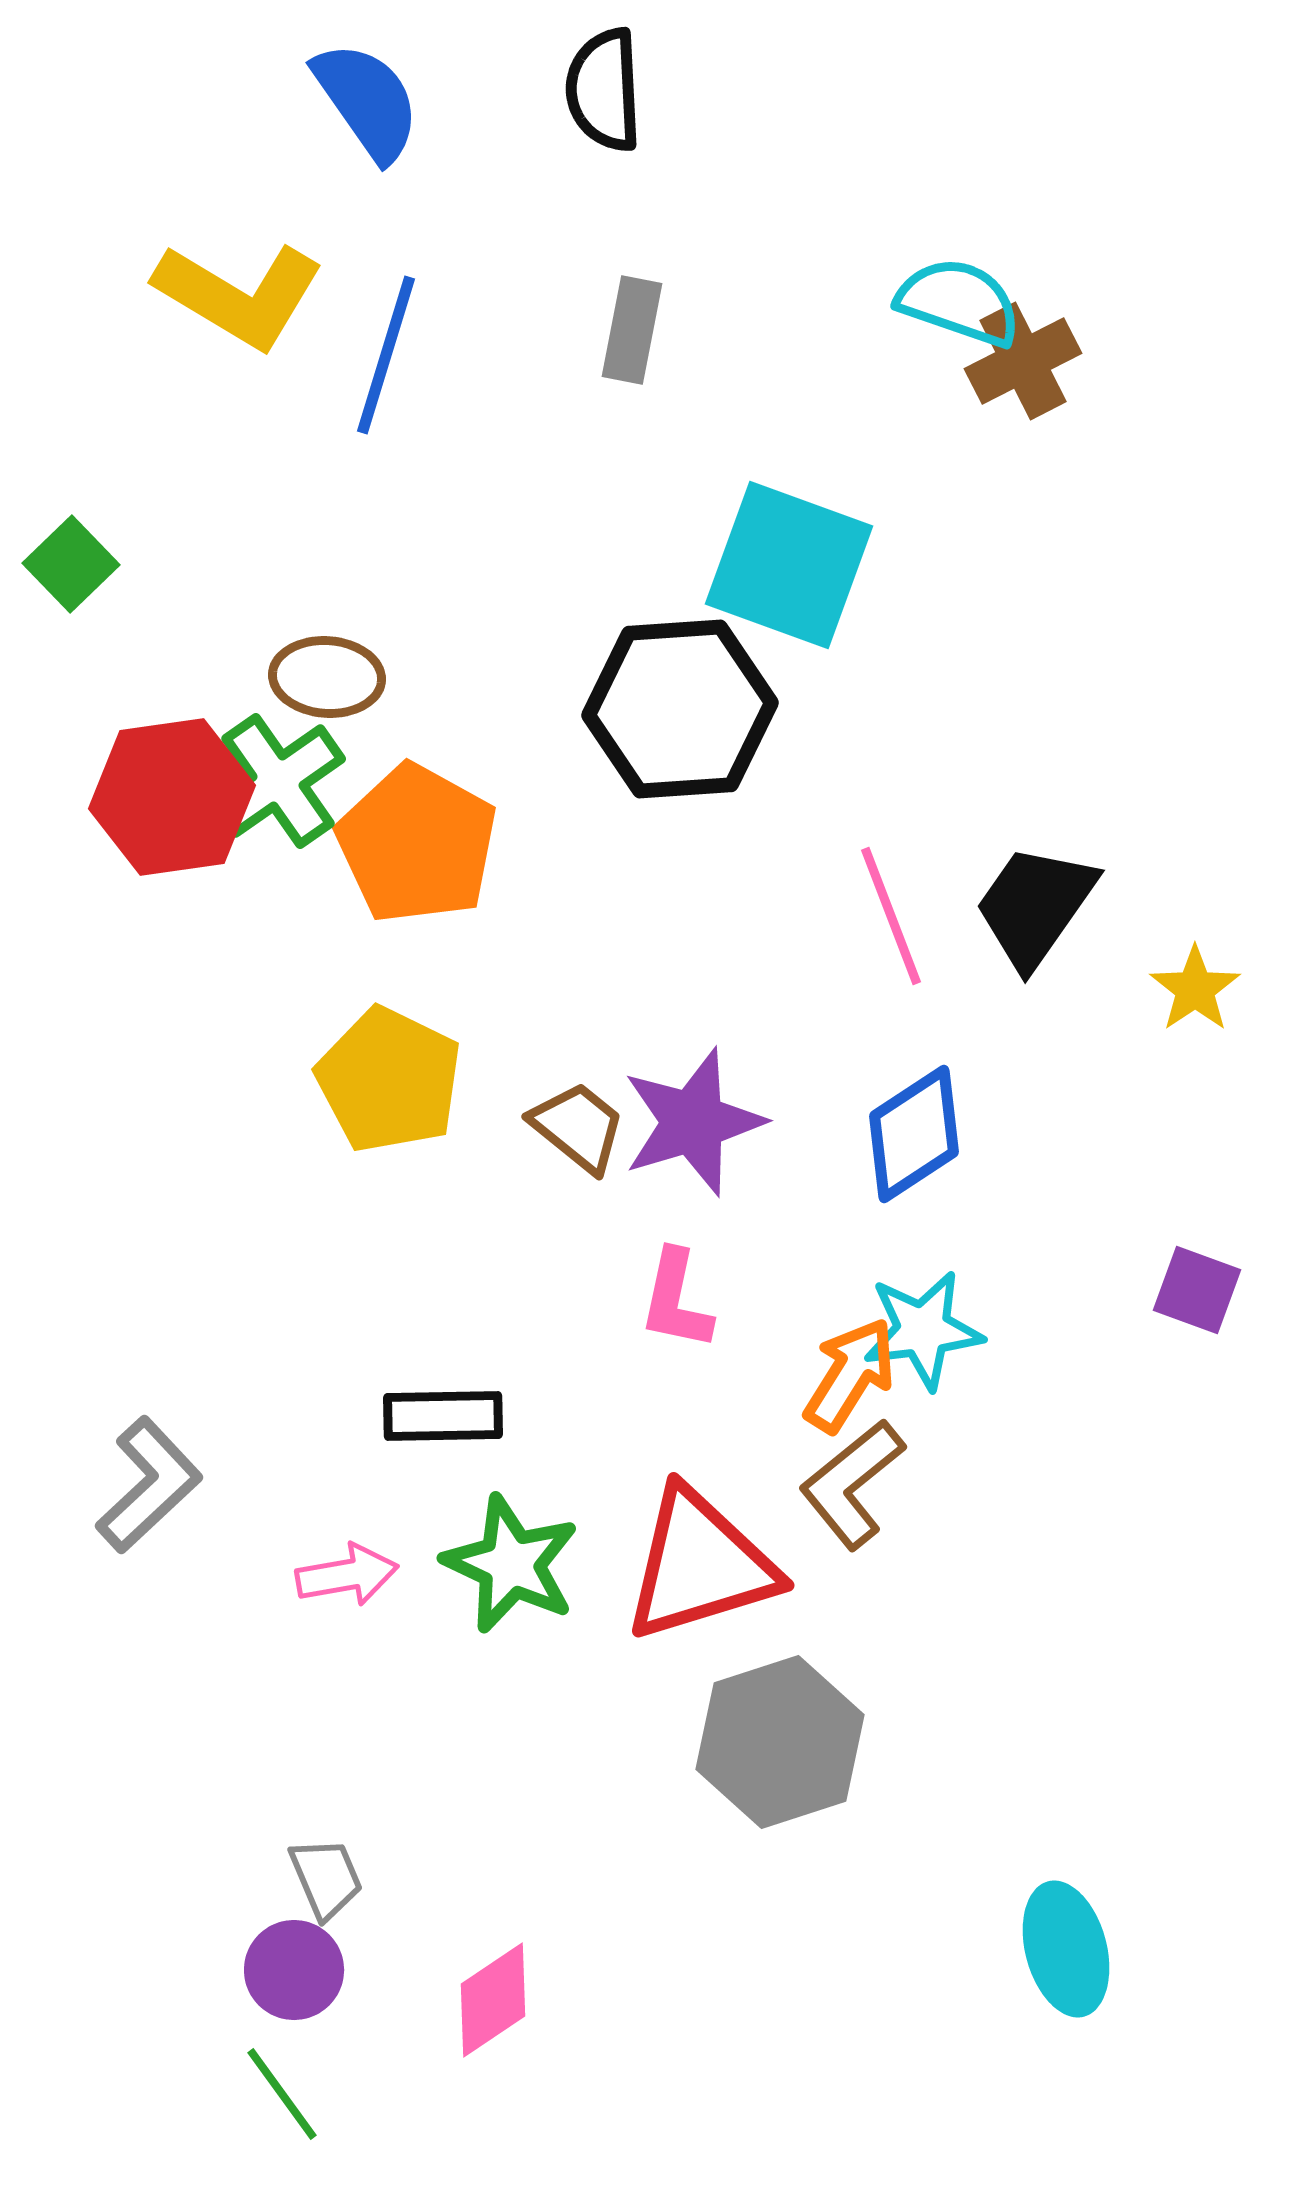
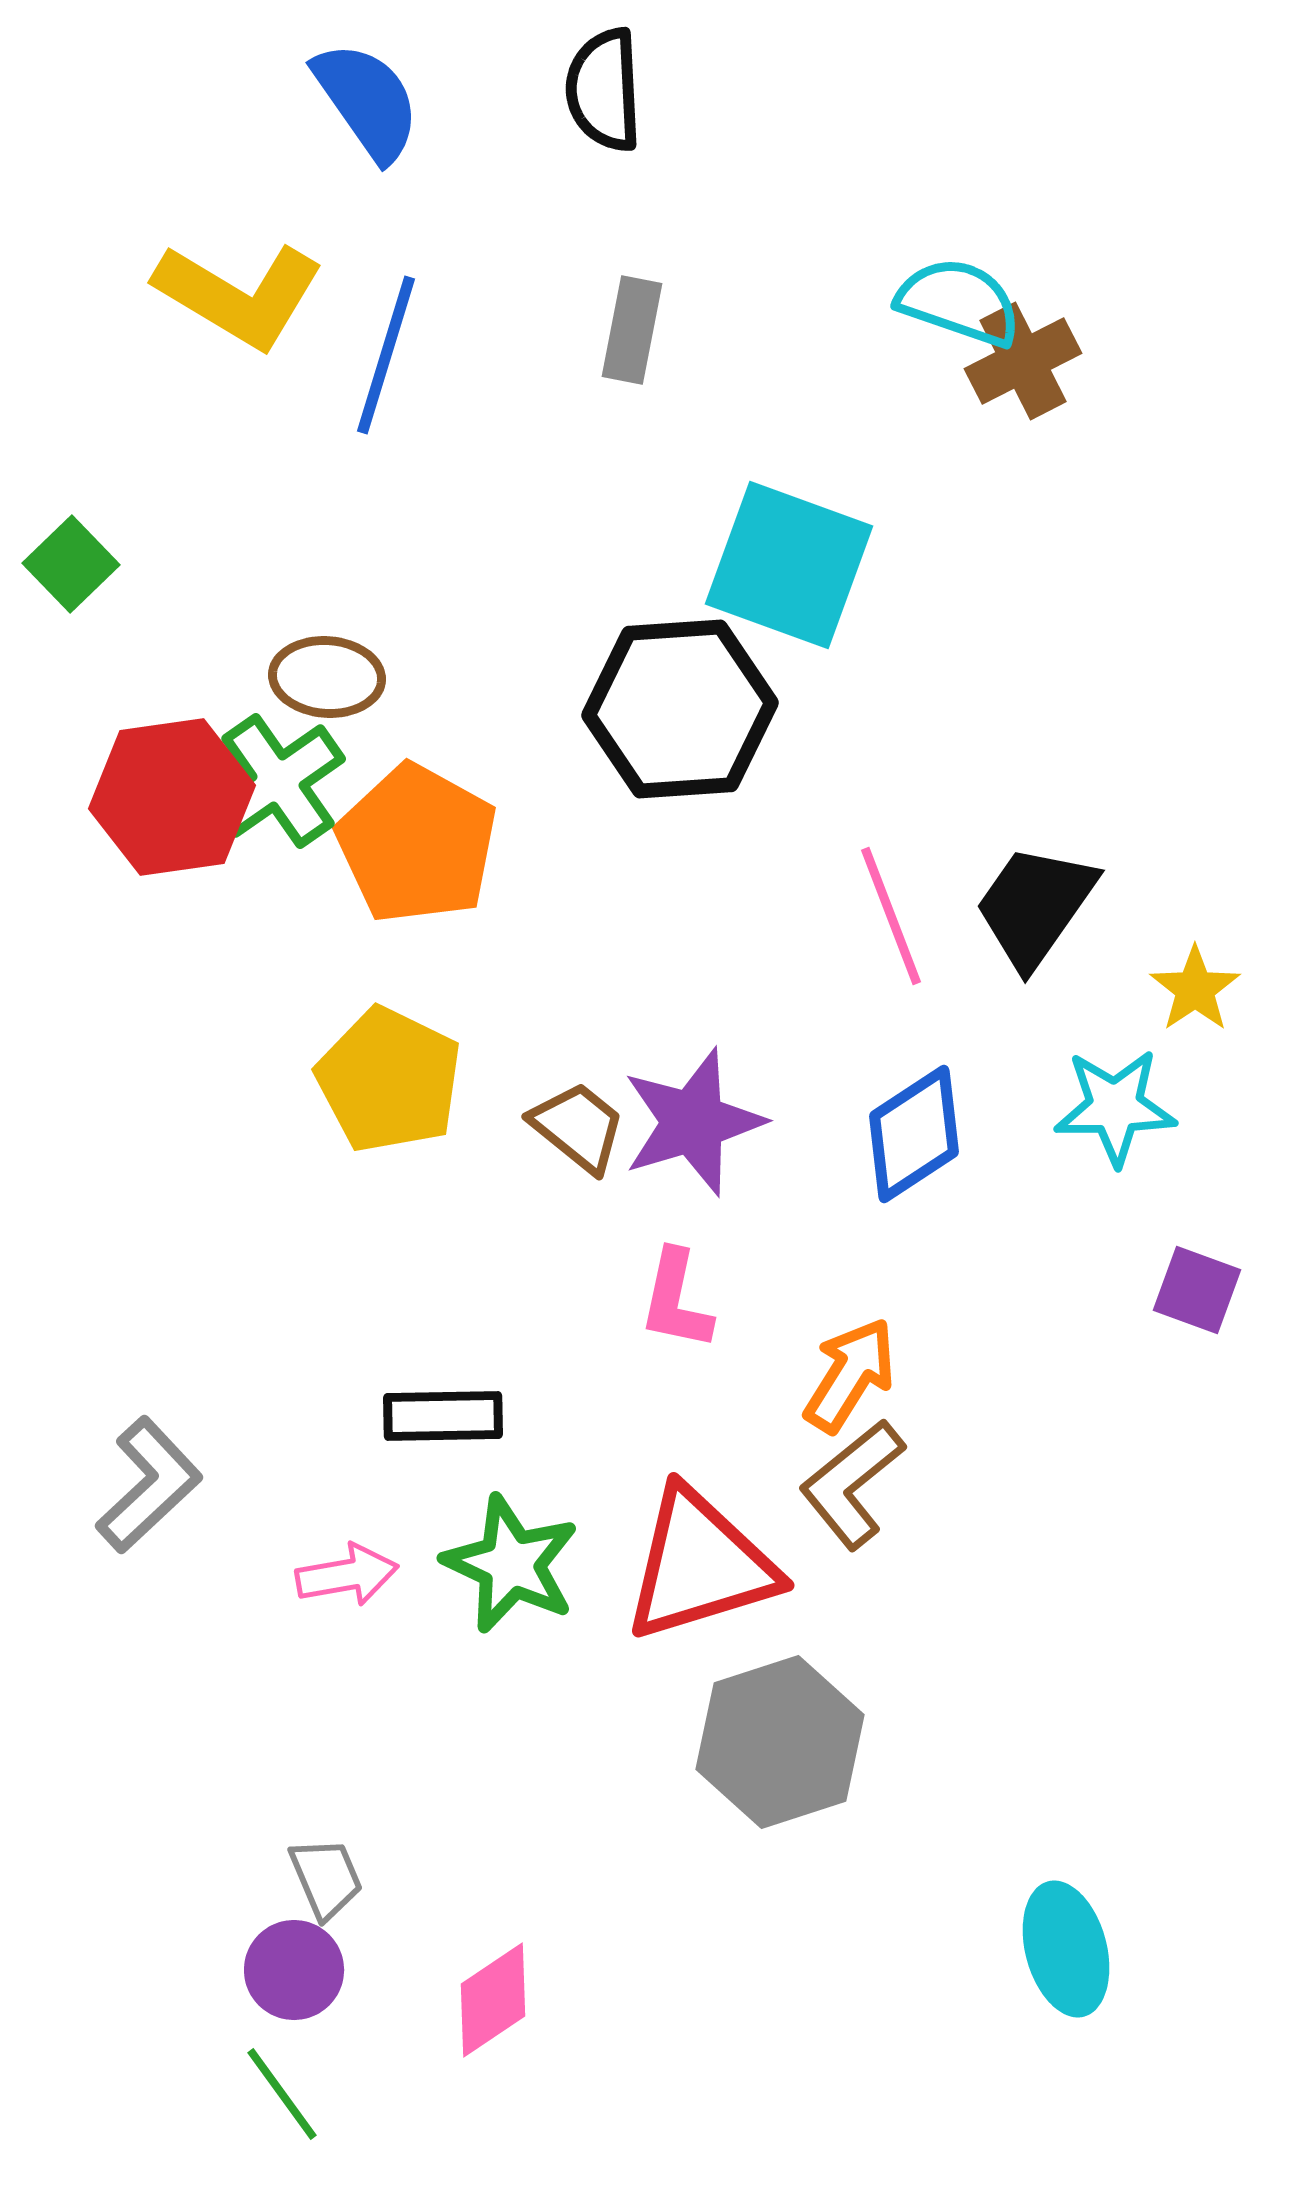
cyan star: moved 192 px right, 223 px up; rotated 6 degrees clockwise
